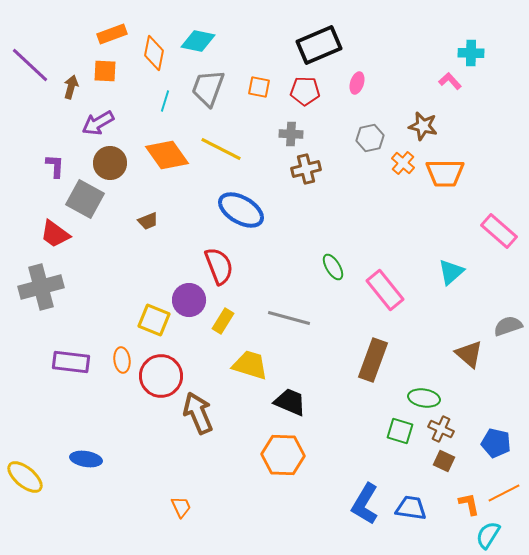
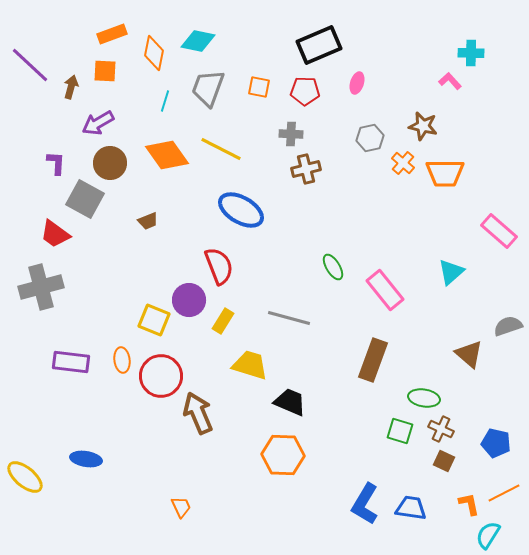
purple L-shape at (55, 166): moved 1 px right, 3 px up
